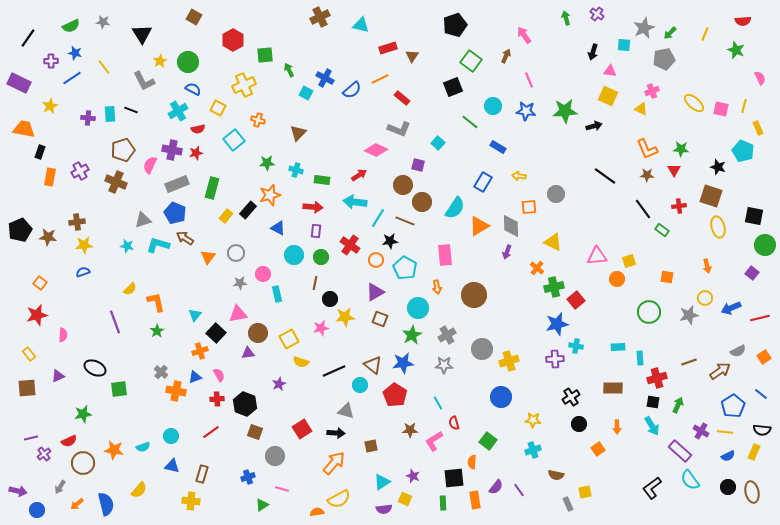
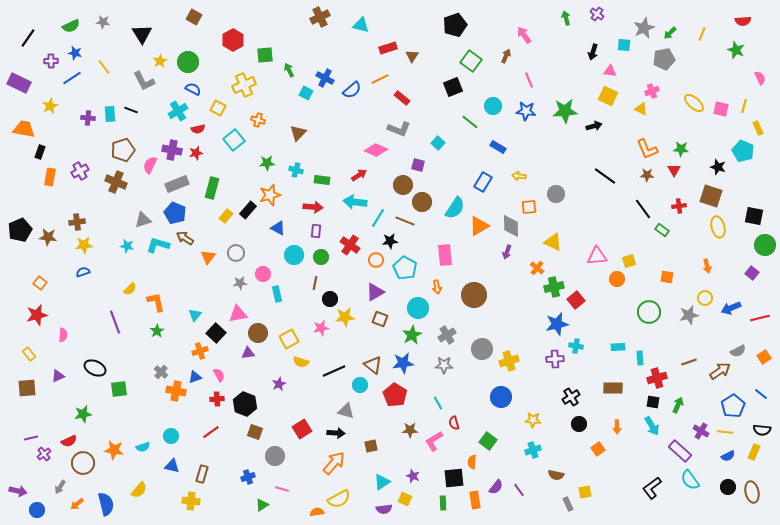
yellow line at (705, 34): moved 3 px left
